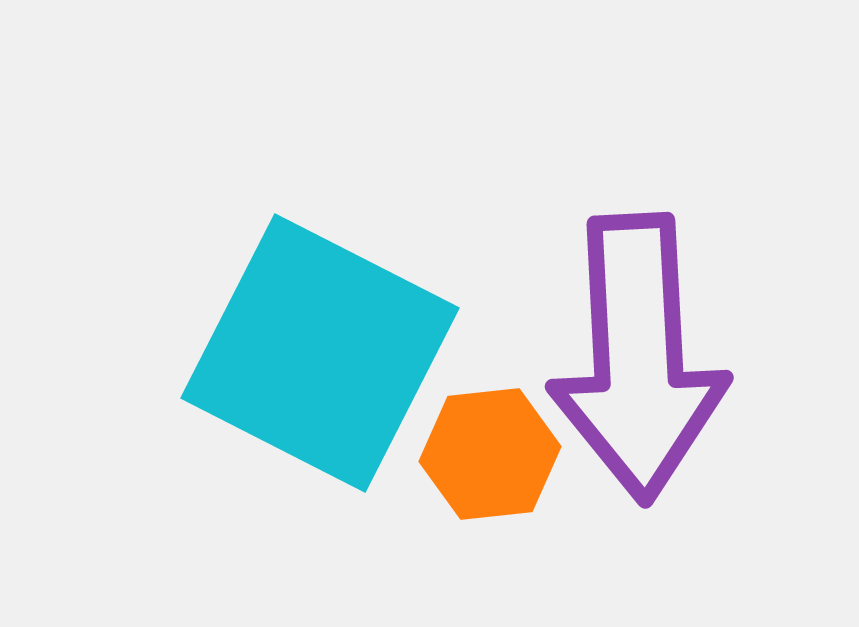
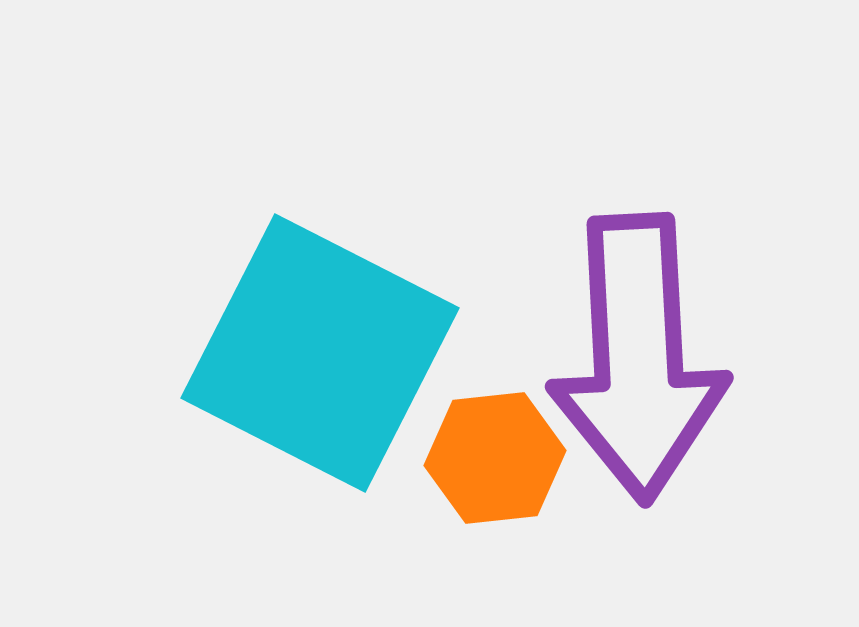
orange hexagon: moved 5 px right, 4 px down
